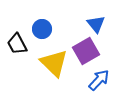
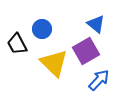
blue triangle: rotated 12 degrees counterclockwise
